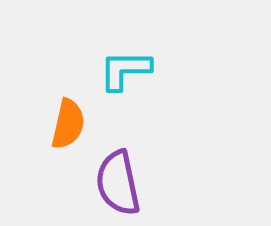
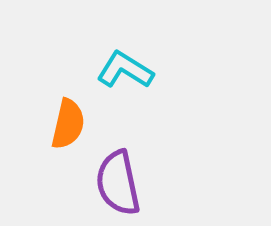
cyan L-shape: rotated 32 degrees clockwise
